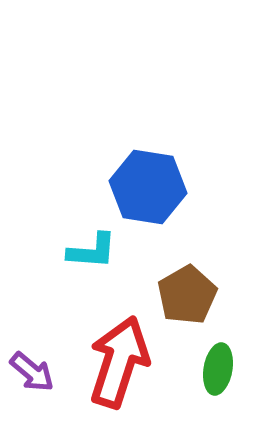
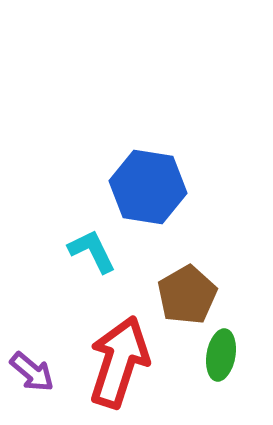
cyan L-shape: rotated 120 degrees counterclockwise
green ellipse: moved 3 px right, 14 px up
